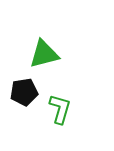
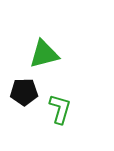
black pentagon: rotated 8 degrees clockwise
